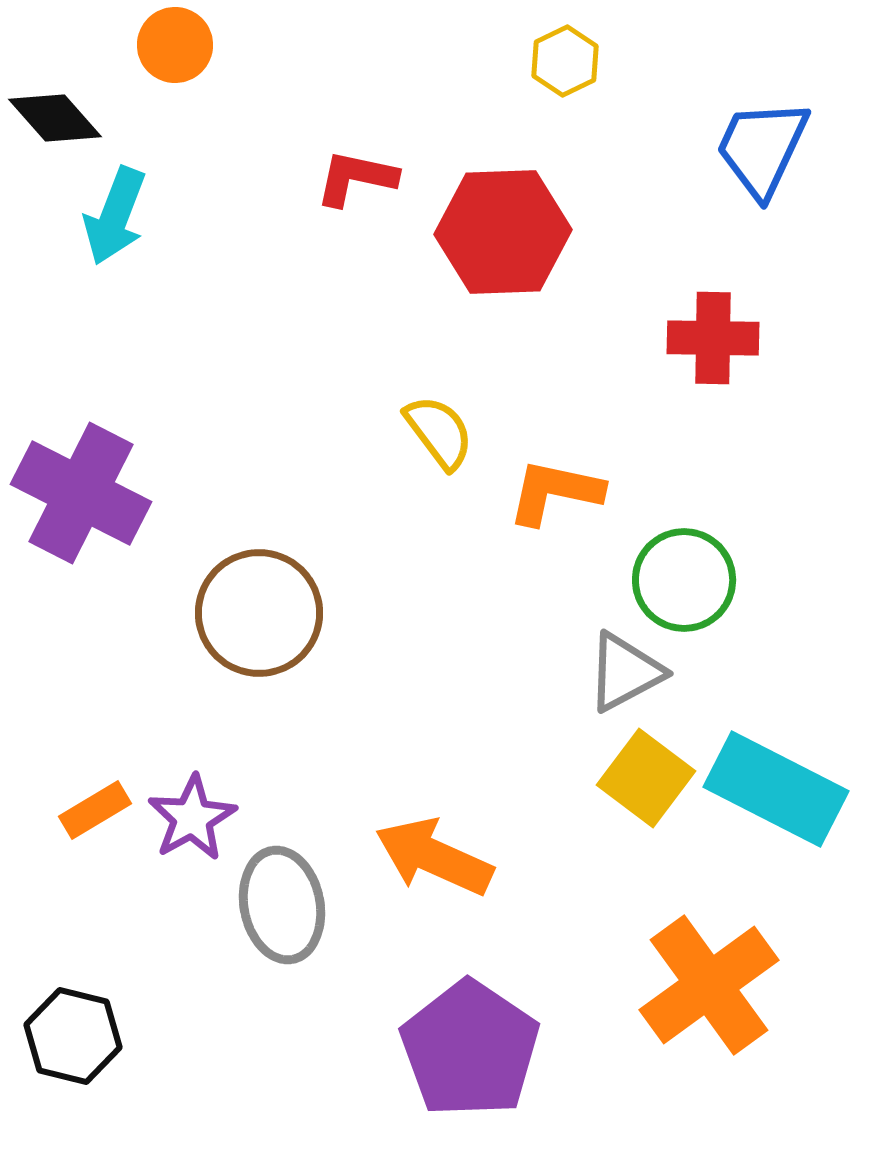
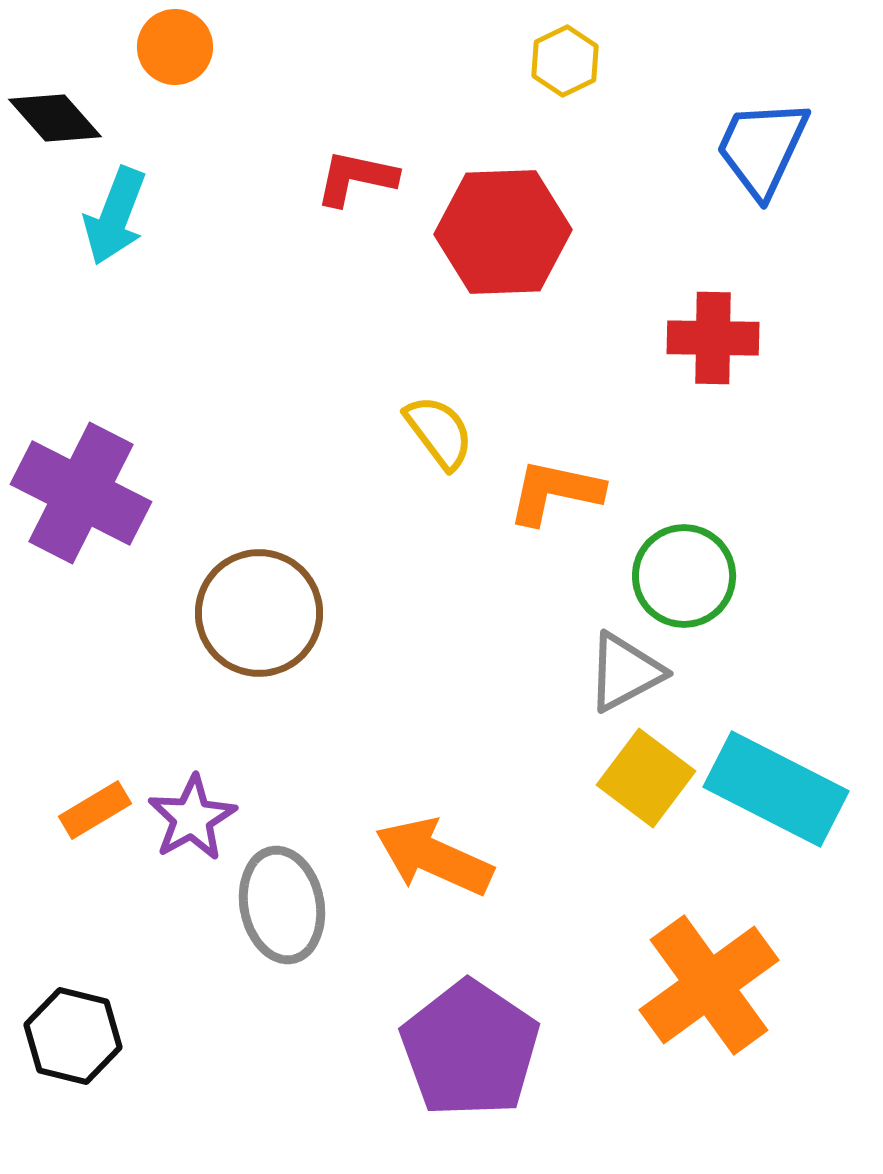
orange circle: moved 2 px down
green circle: moved 4 px up
